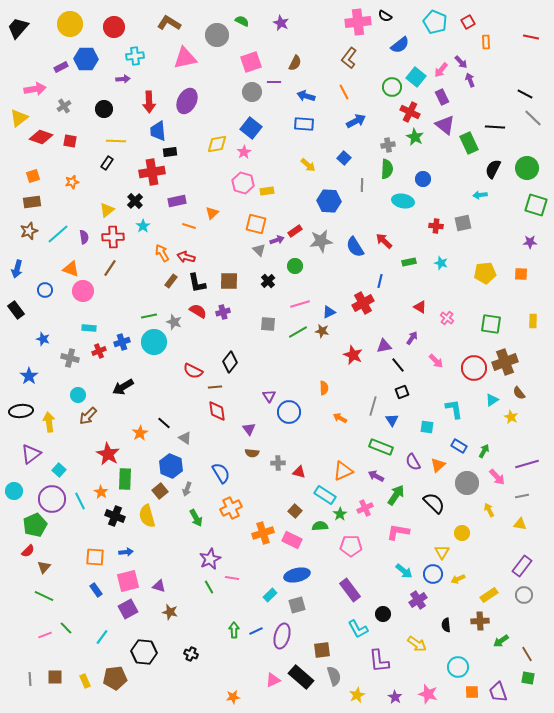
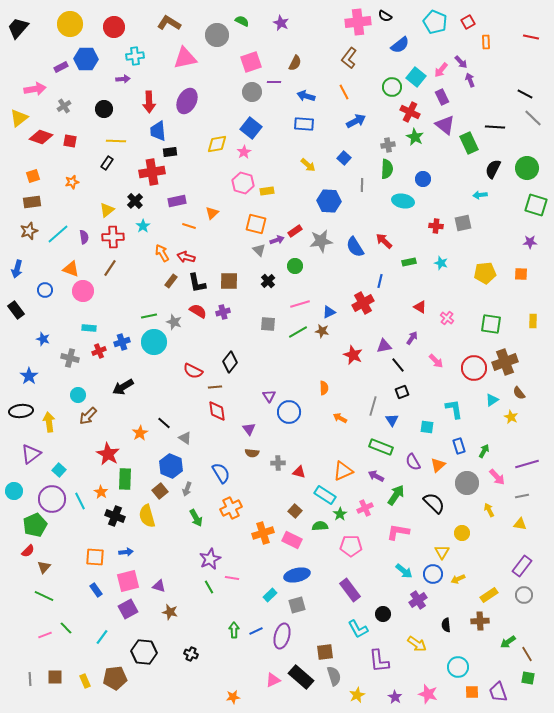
blue rectangle at (459, 446): rotated 42 degrees clockwise
green arrow at (501, 641): moved 7 px right, 1 px down
brown square at (322, 650): moved 3 px right, 2 px down
